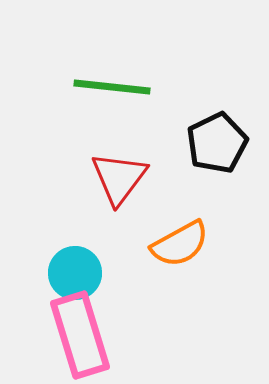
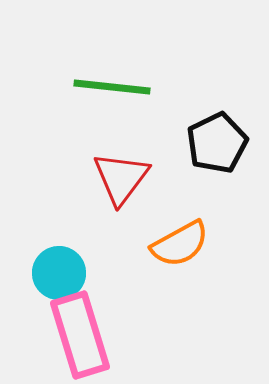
red triangle: moved 2 px right
cyan circle: moved 16 px left
